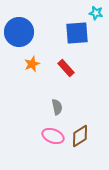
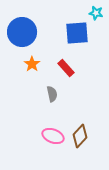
blue circle: moved 3 px right
orange star: rotated 14 degrees counterclockwise
gray semicircle: moved 5 px left, 13 px up
brown diamond: rotated 15 degrees counterclockwise
